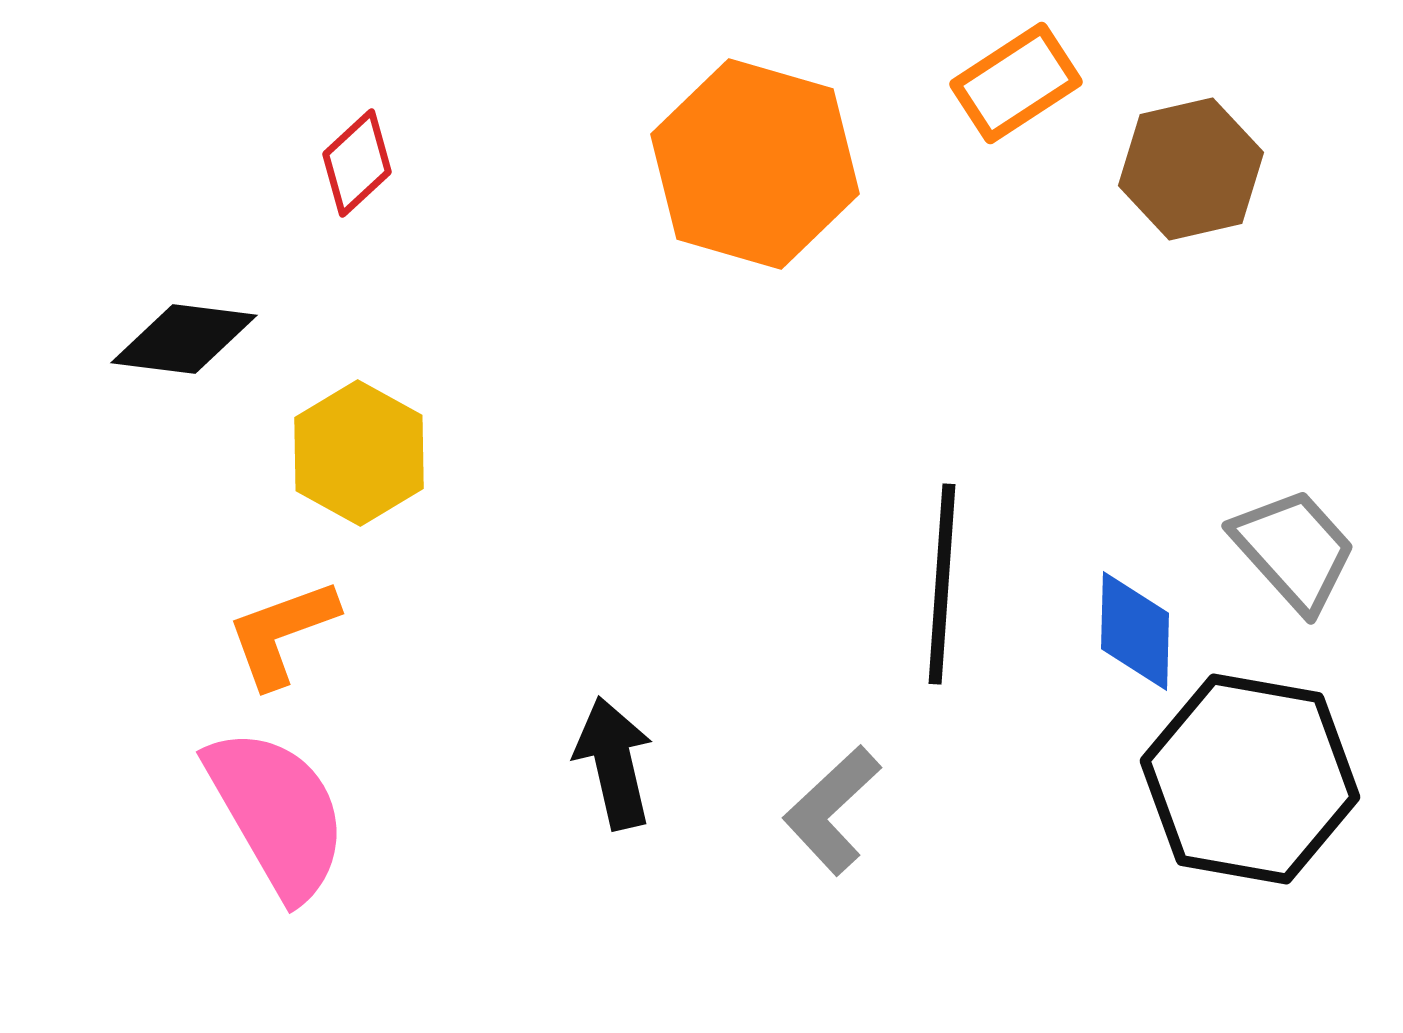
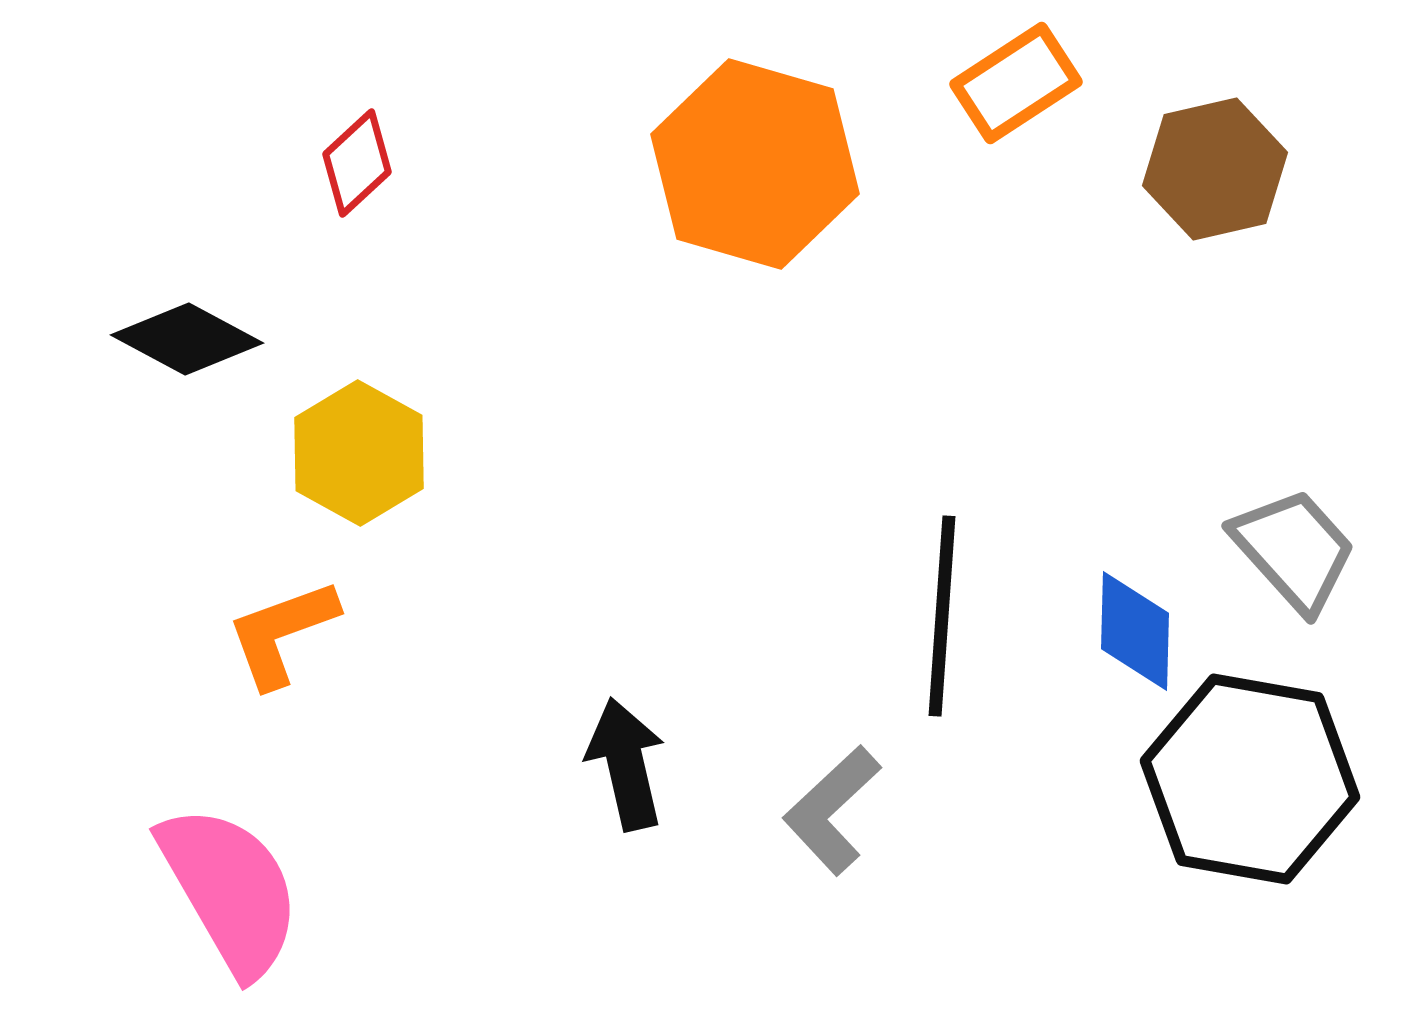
brown hexagon: moved 24 px right
black diamond: moved 3 px right; rotated 21 degrees clockwise
black line: moved 32 px down
black arrow: moved 12 px right, 1 px down
pink semicircle: moved 47 px left, 77 px down
